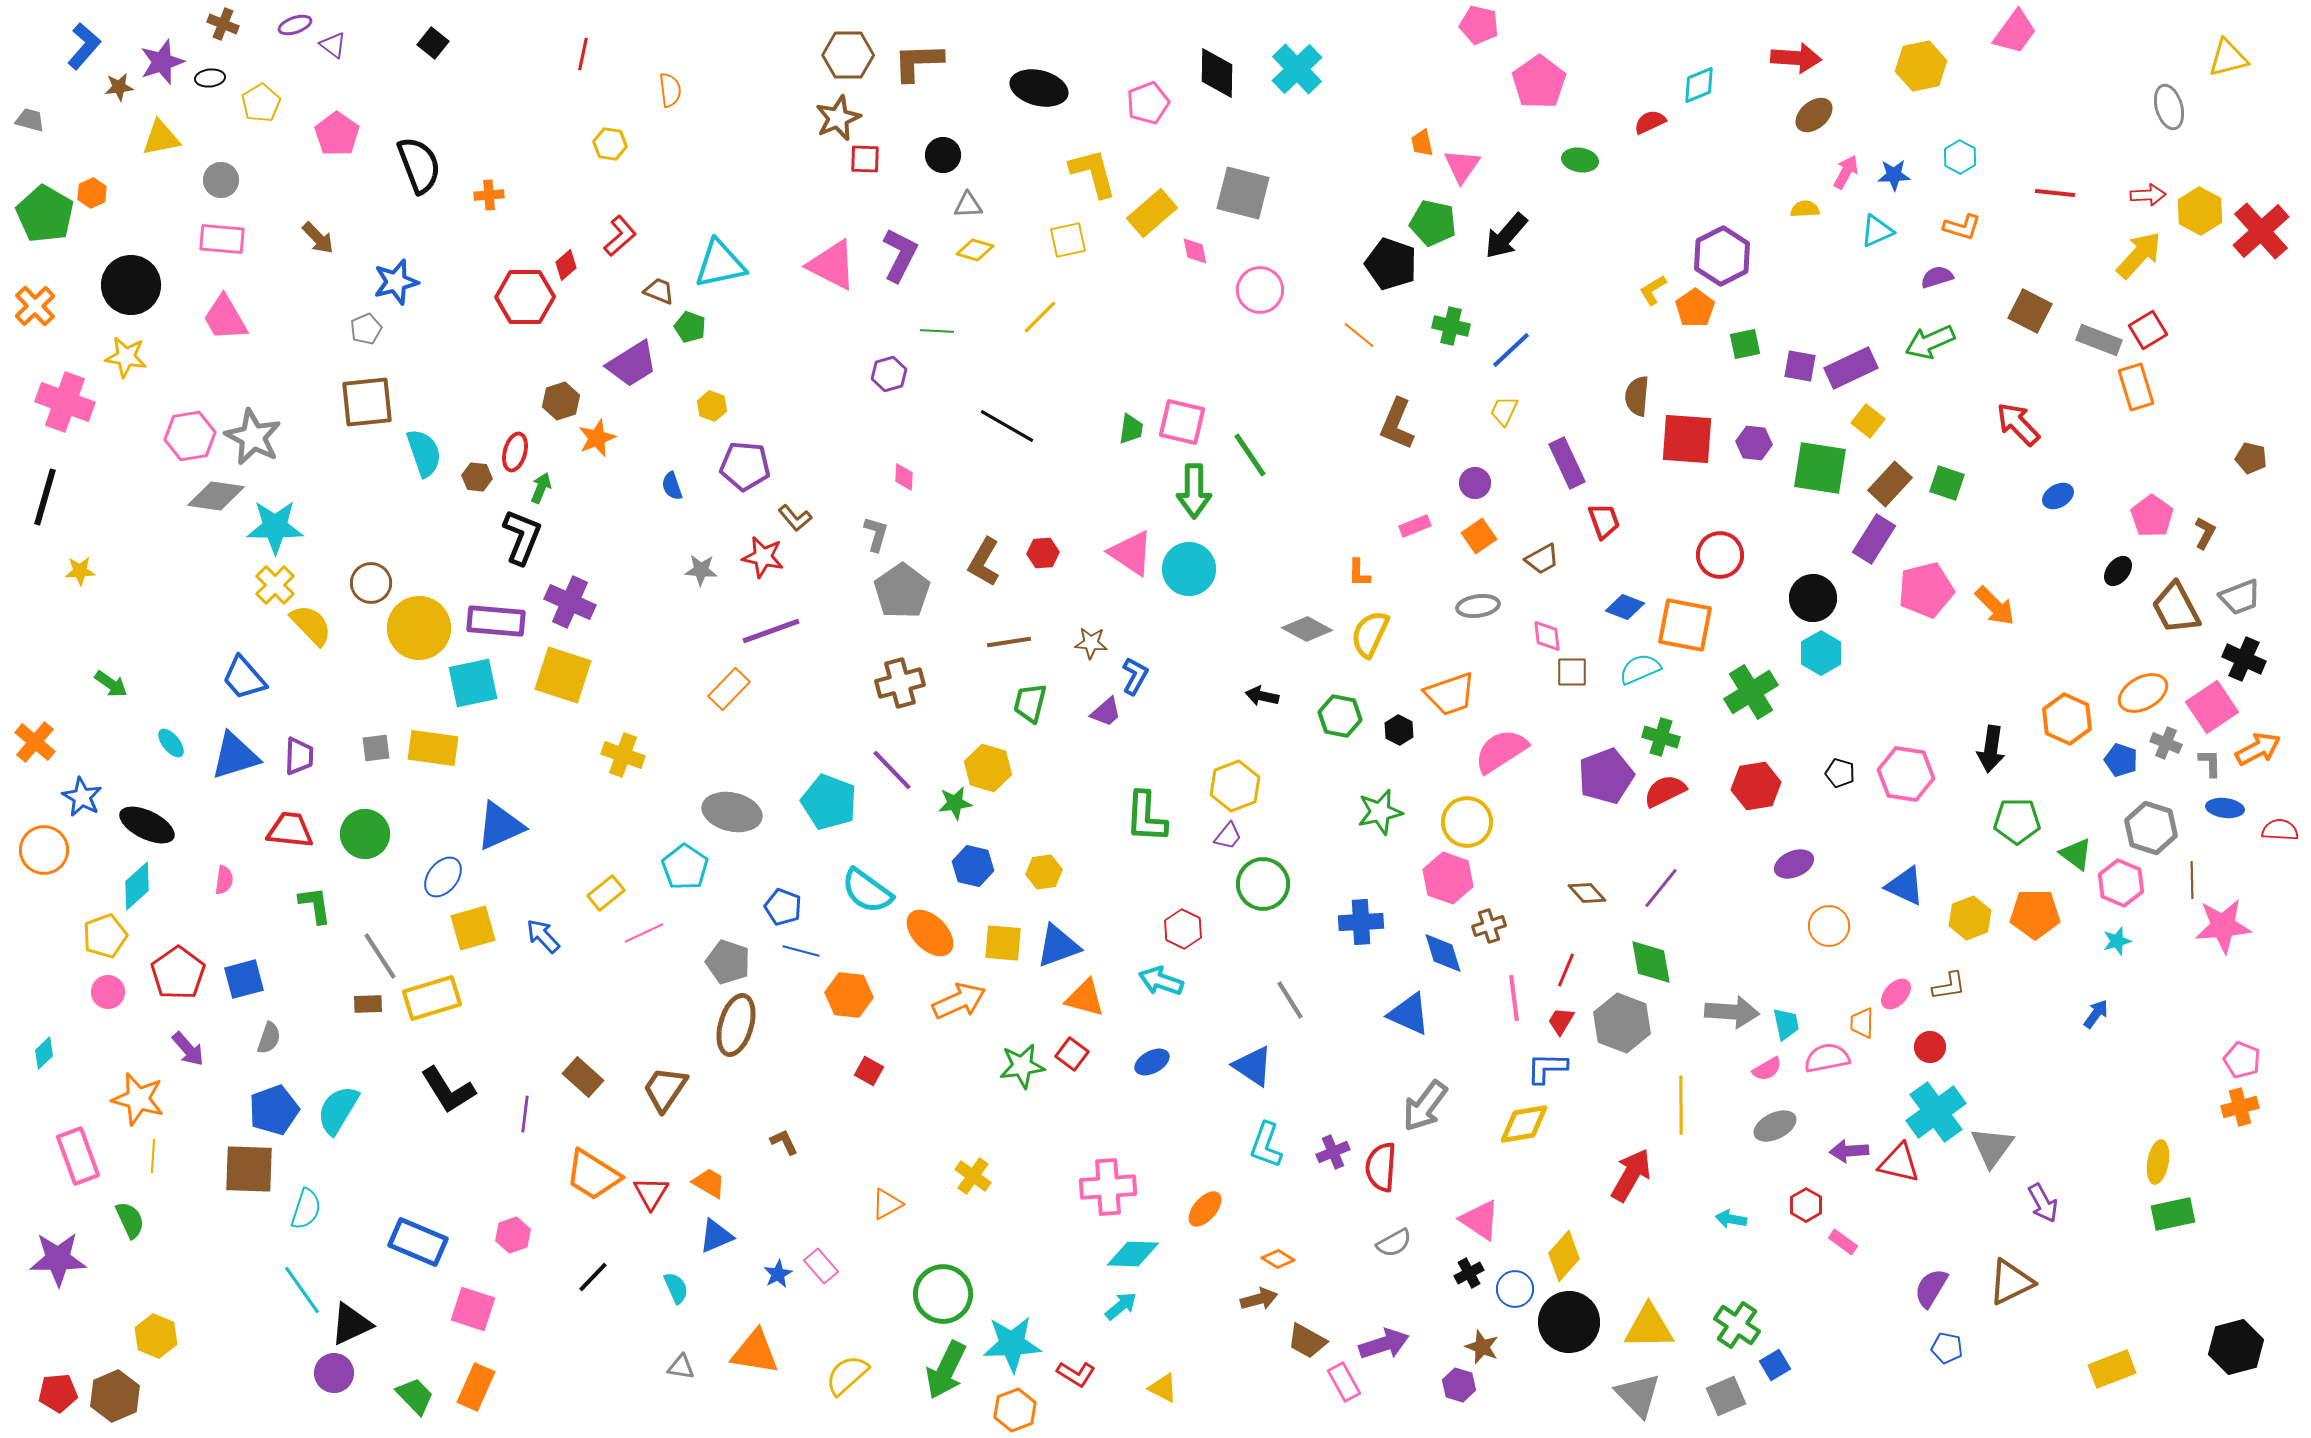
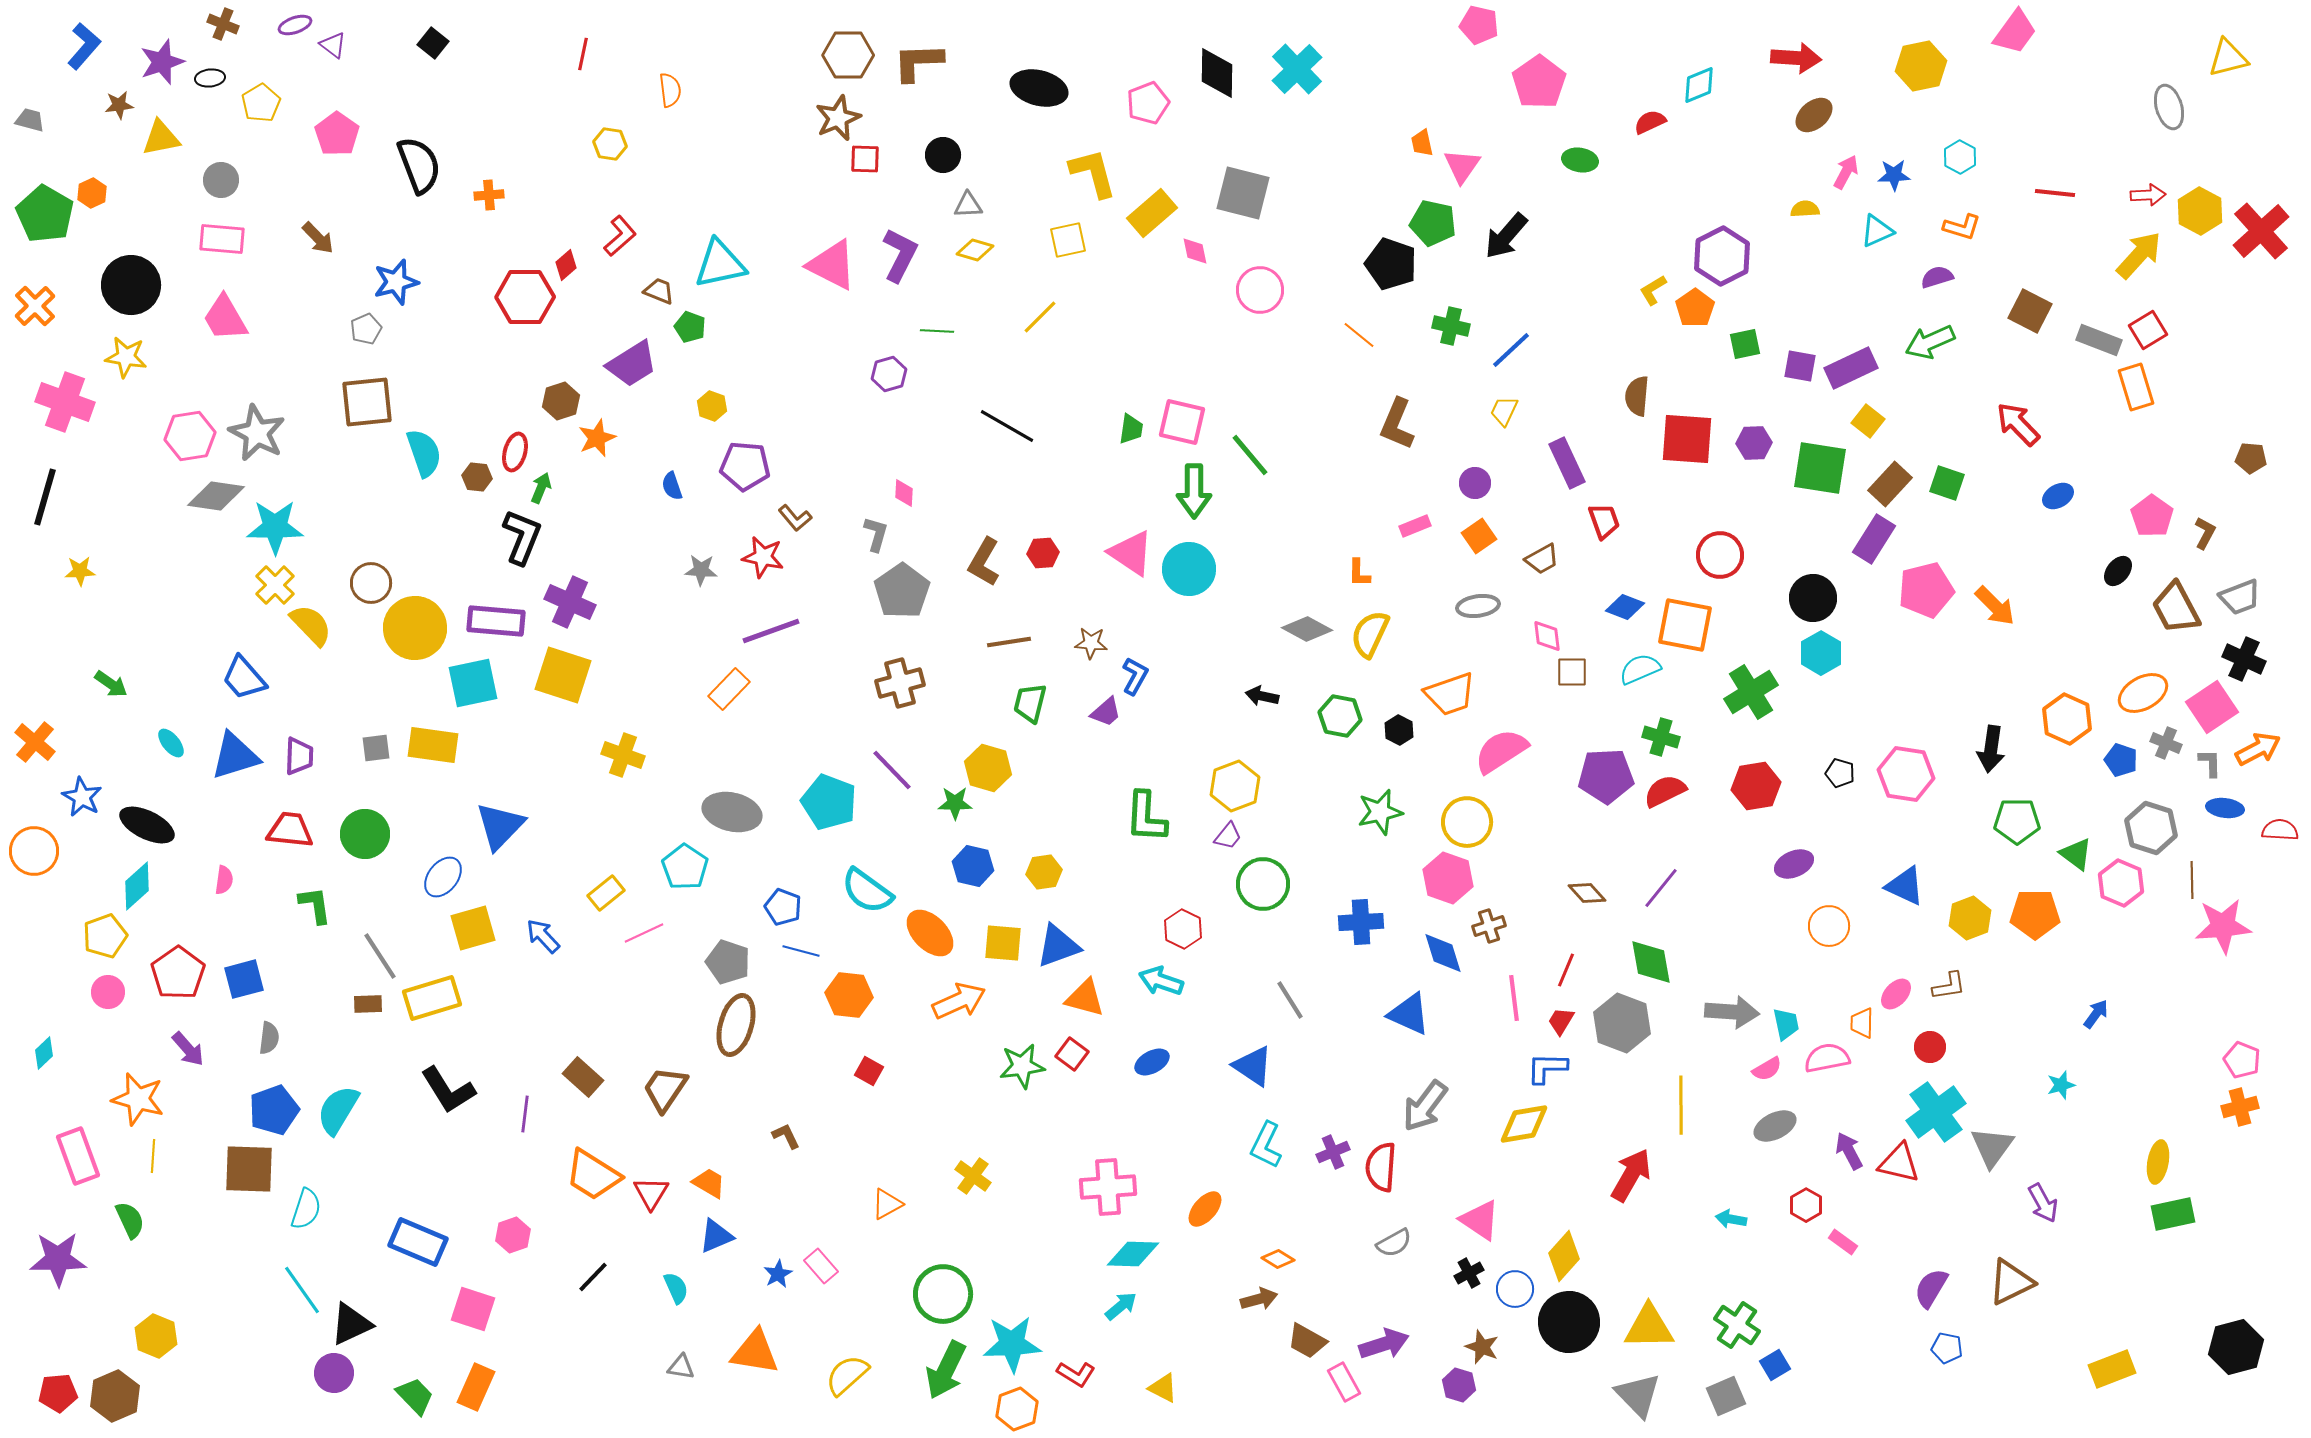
brown star at (119, 87): moved 18 px down
gray star at (253, 437): moved 4 px right, 4 px up
purple hexagon at (1754, 443): rotated 8 degrees counterclockwise
green line at (1250, 455): rotated 6 degrees counterclockwise
brown pentagon at (2251, 458): rotated 8 degrees counterclockwise
pink diamond at (904, 477): moved 16 px down
yellow circle at (419, 628): moved 4 px left
yellow rectangle at (433, 748): moved 3 px up
purple pentagon at (1606, 776): rotated 18 degrees clockwise
green star at (955, 803): rotated 8 degrees clockwise
blue triangle at (500, 826): rotated 22 degrees counterclockwise
orange circle at (44, 850): moved 10 px left, 1 px down
cyan star at (2117, 941): moved 56 px left, 144 px down
gray semicircle at (269, 1038): rotated 12 degrees counterclockwise
brown L-shape at (784, 1142): moved 2 px right, 6 px up
cyan L-shape at (1266, 1145): rotated 6 degrees clockwise
purple arrow at (1849, 1151): rotated 66 degrees clockwise
orange hexagon at (1015, 1410): moved 2 px right, 1 px up
